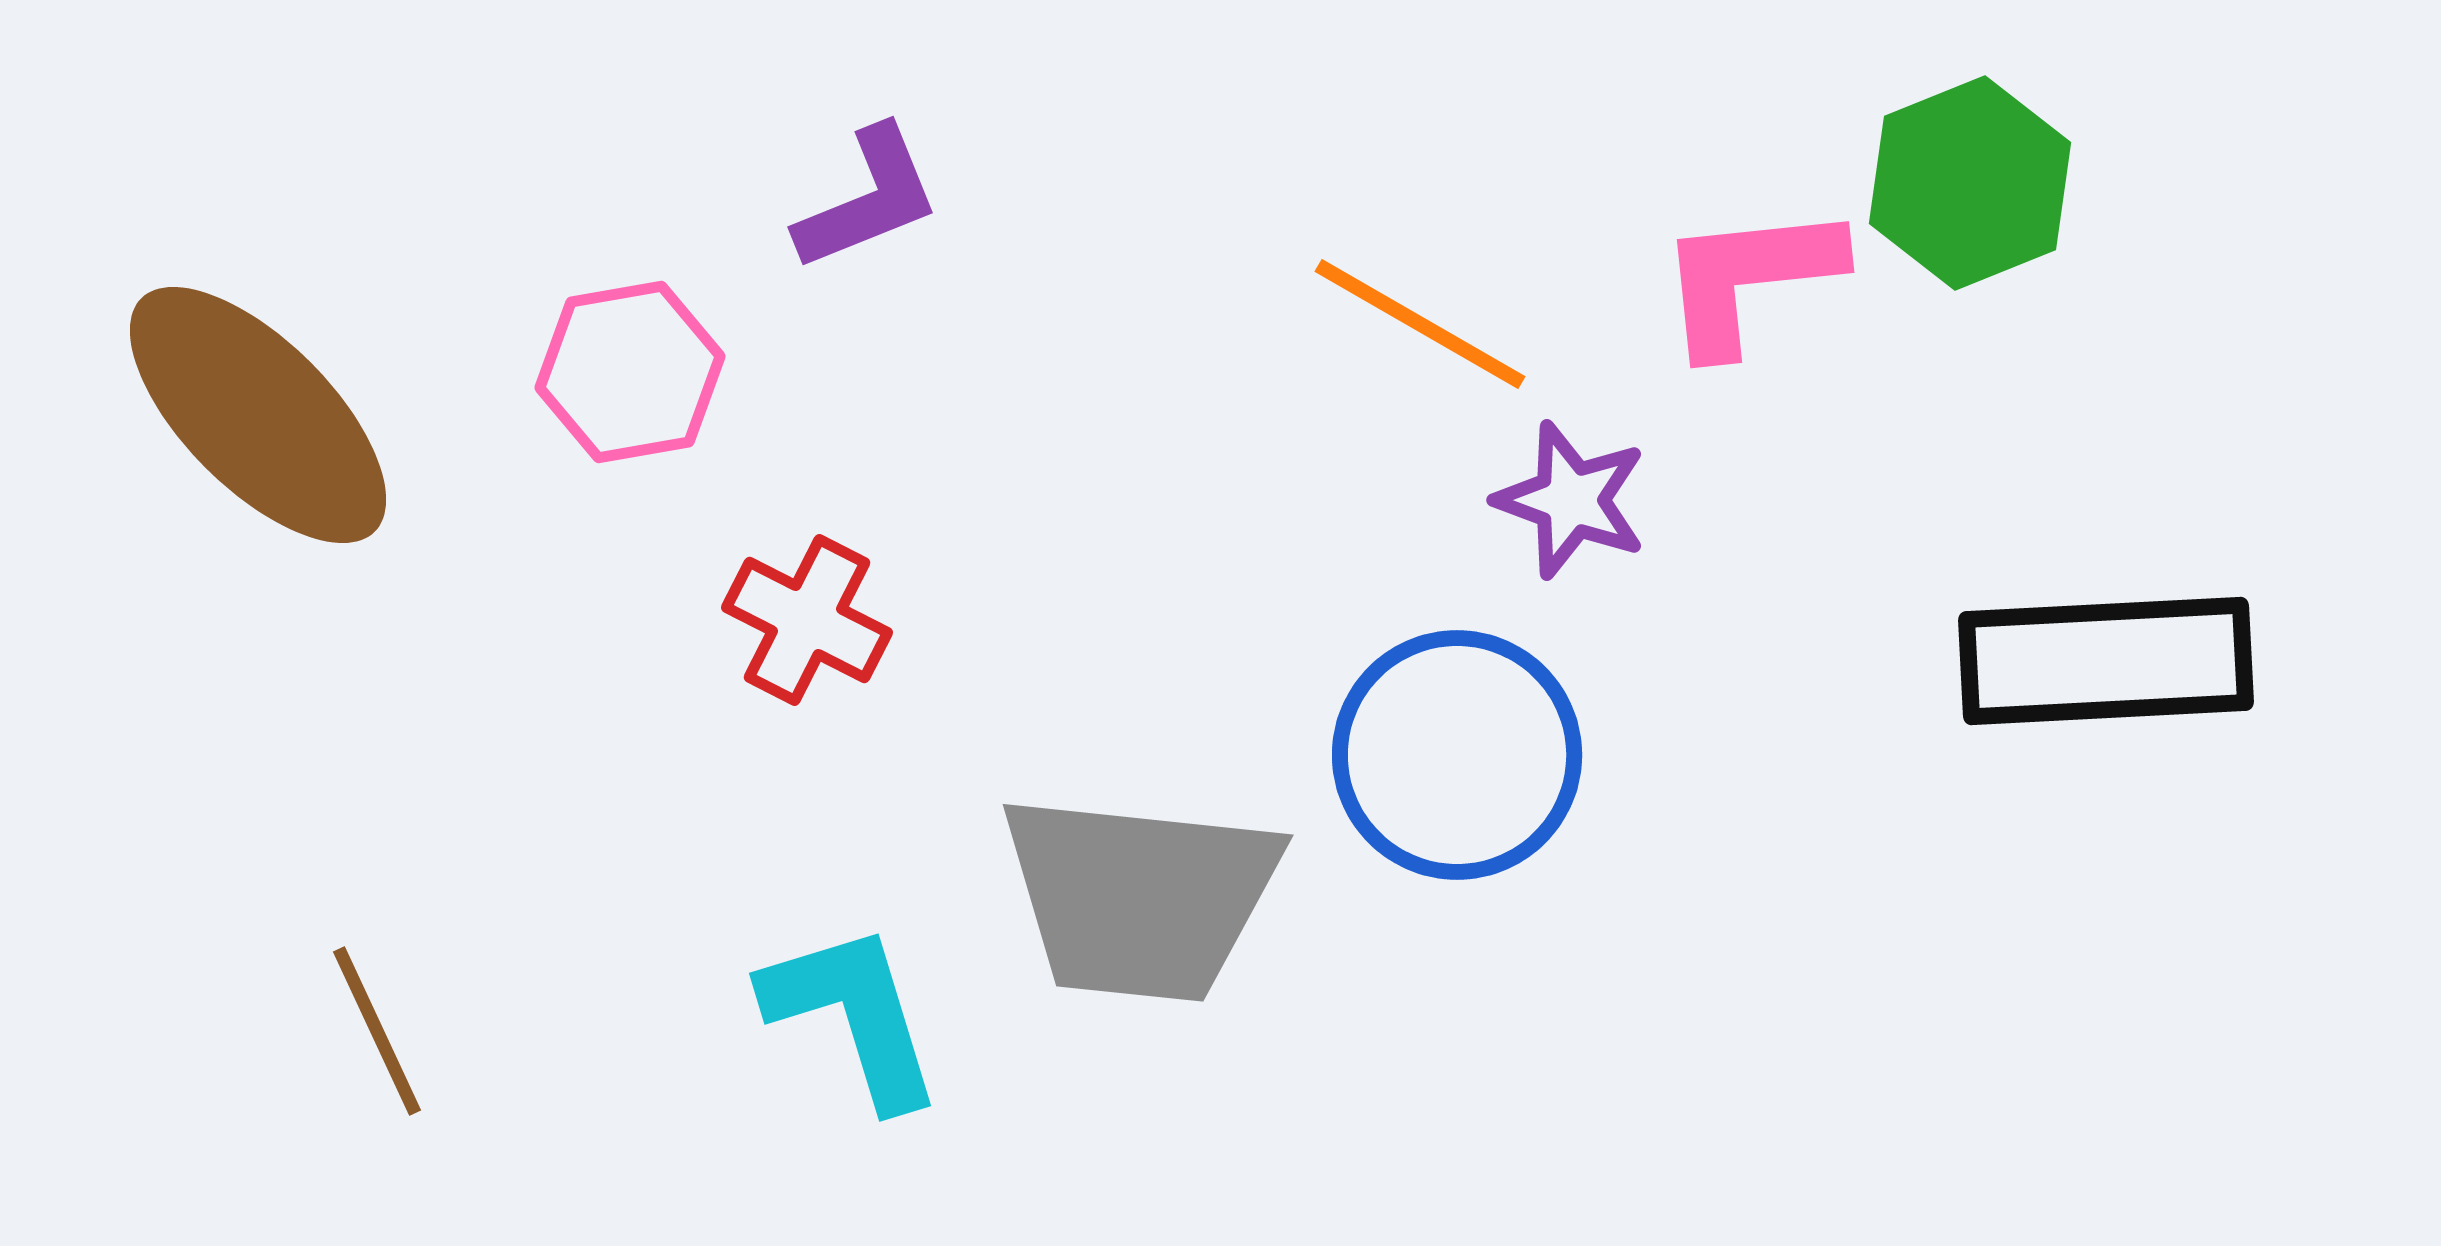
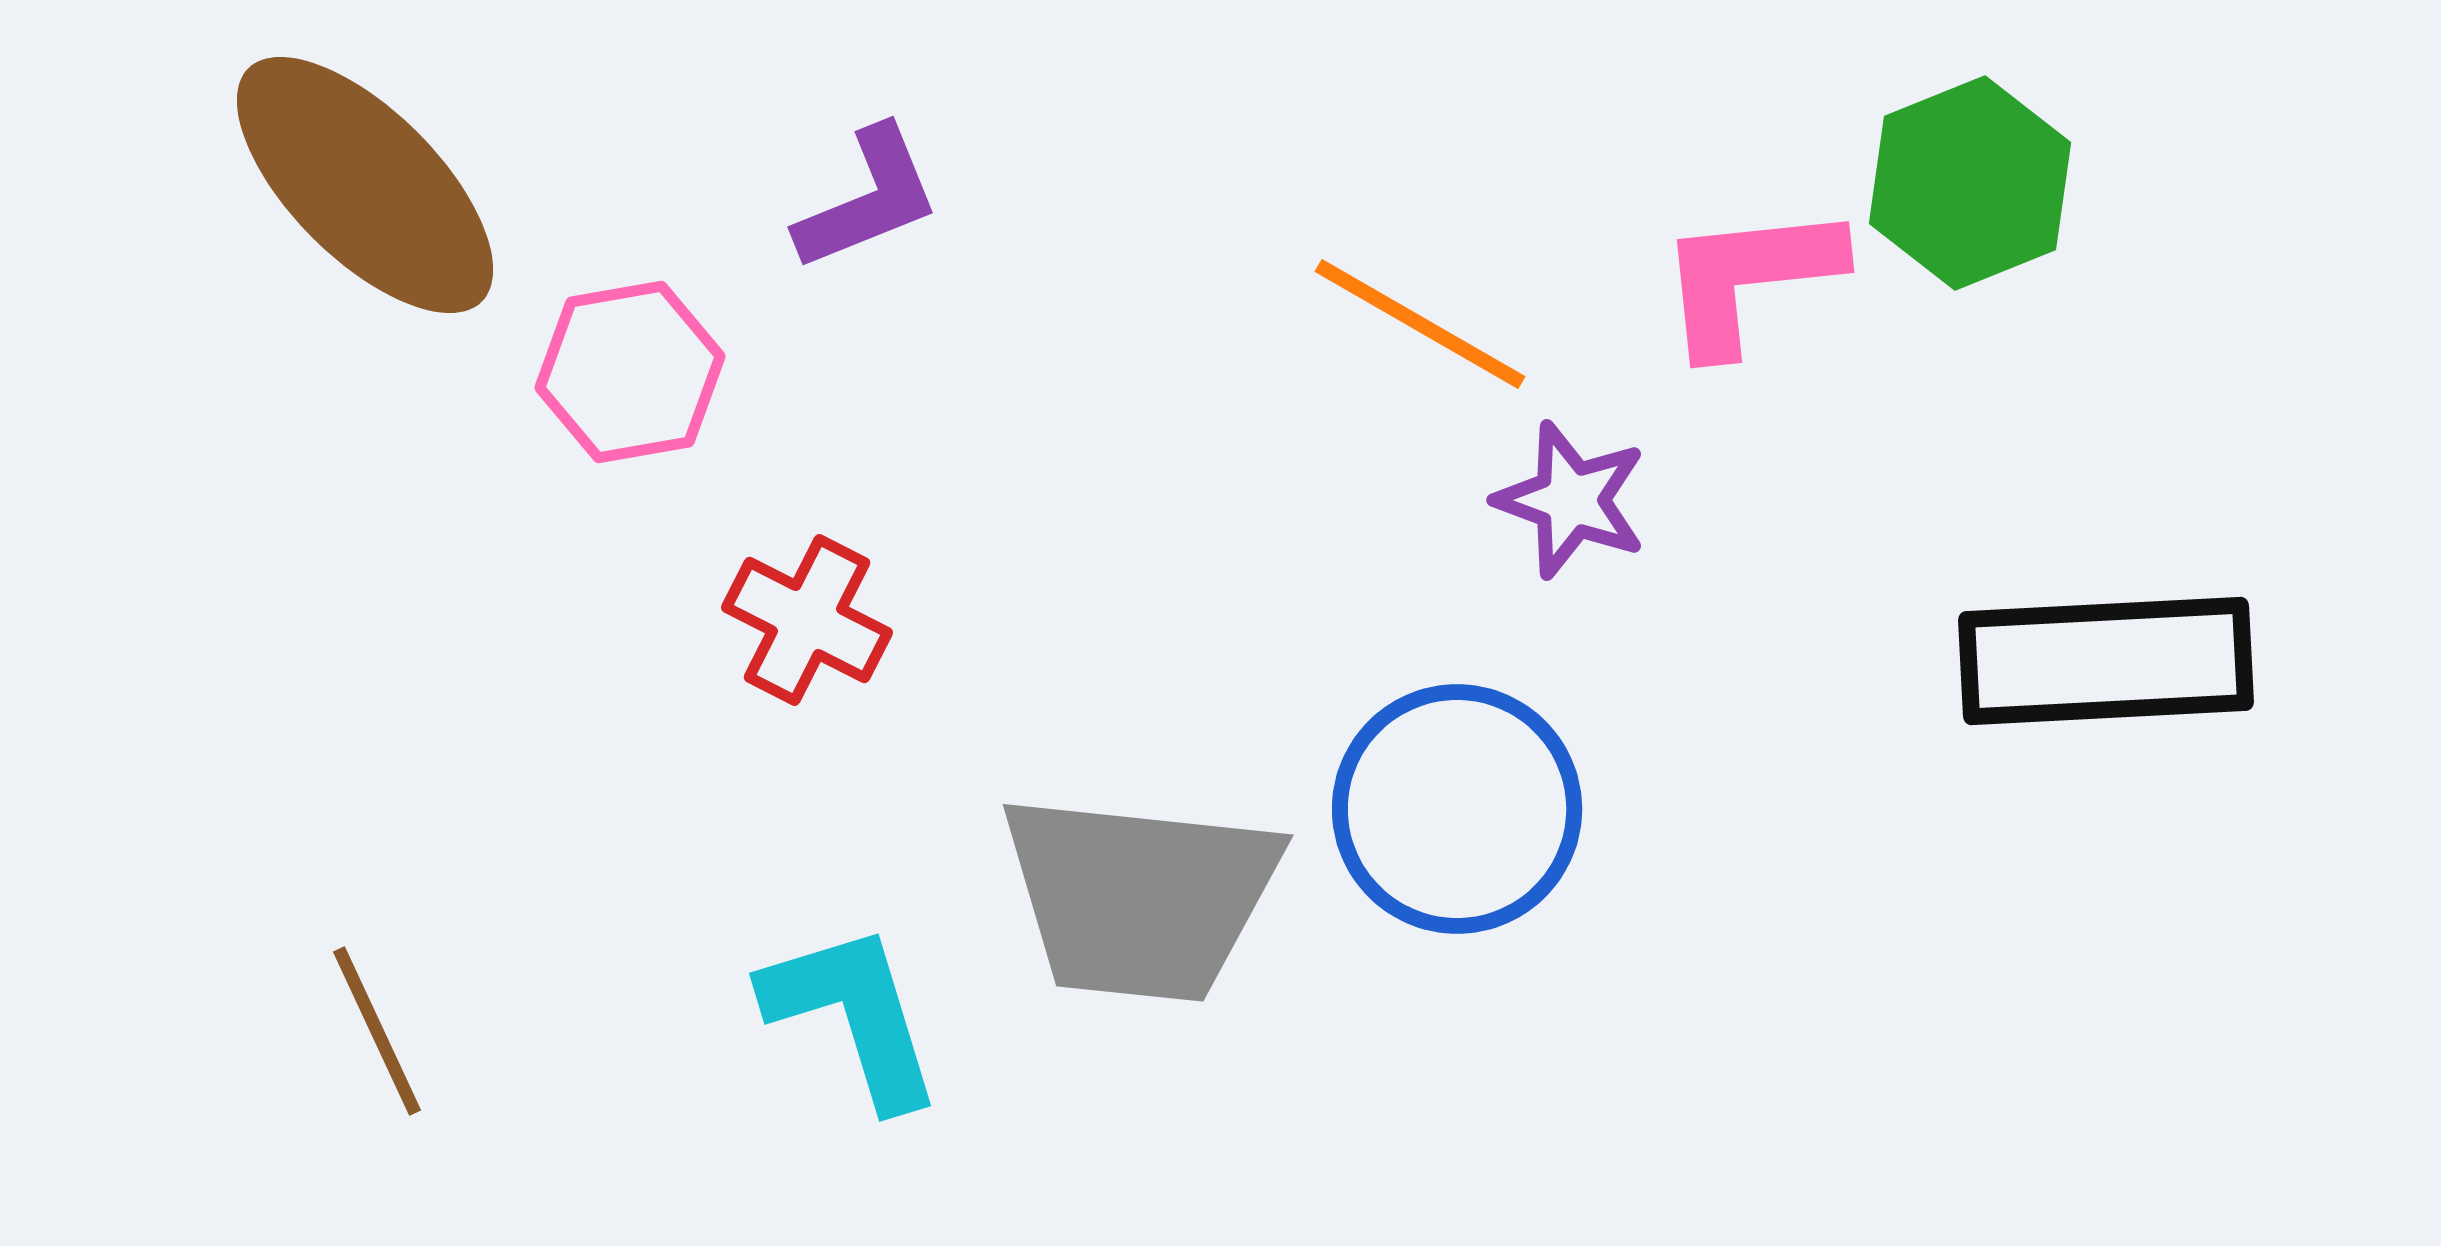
brown ellipse: moved 107 px right, 230 px up
blue circle: moved 54 px down
